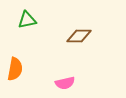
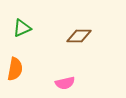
green triangle: moved 5 px left, 8 px down; rotated 12 degrees counterclockwise
